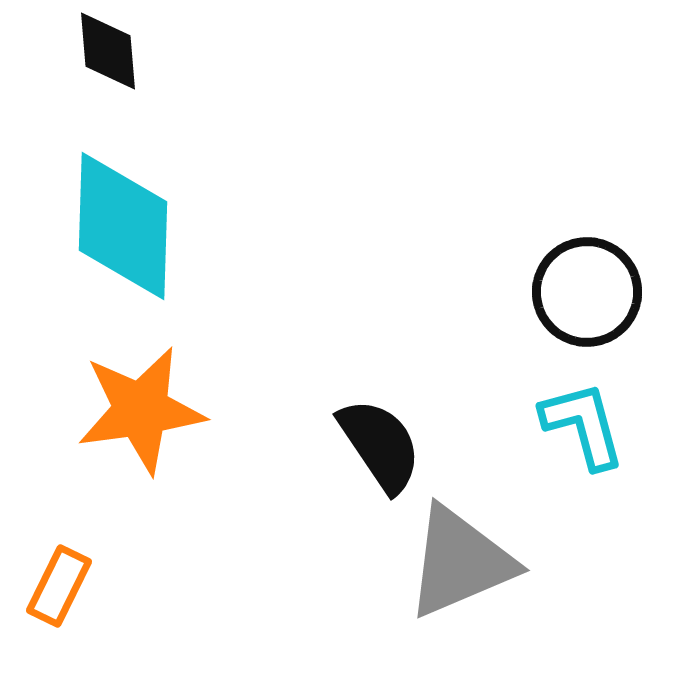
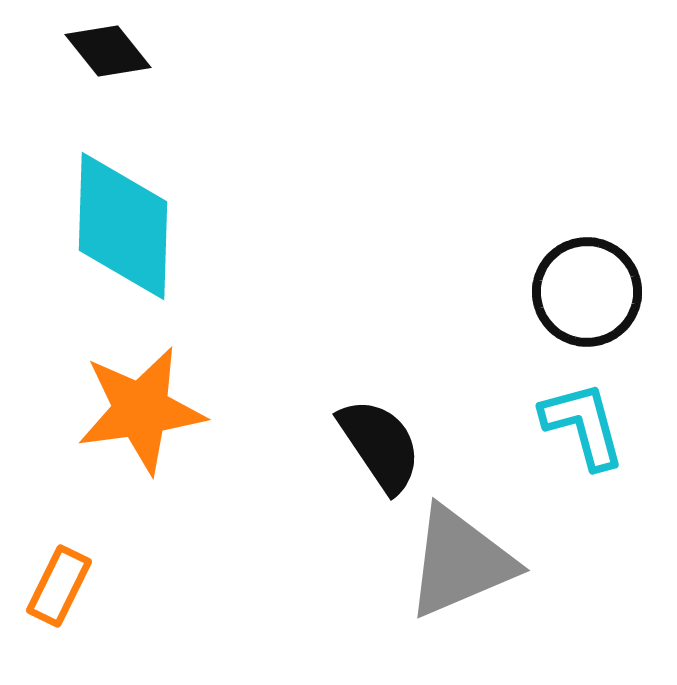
black diamond: rotated 34 degrees counterclockwise
